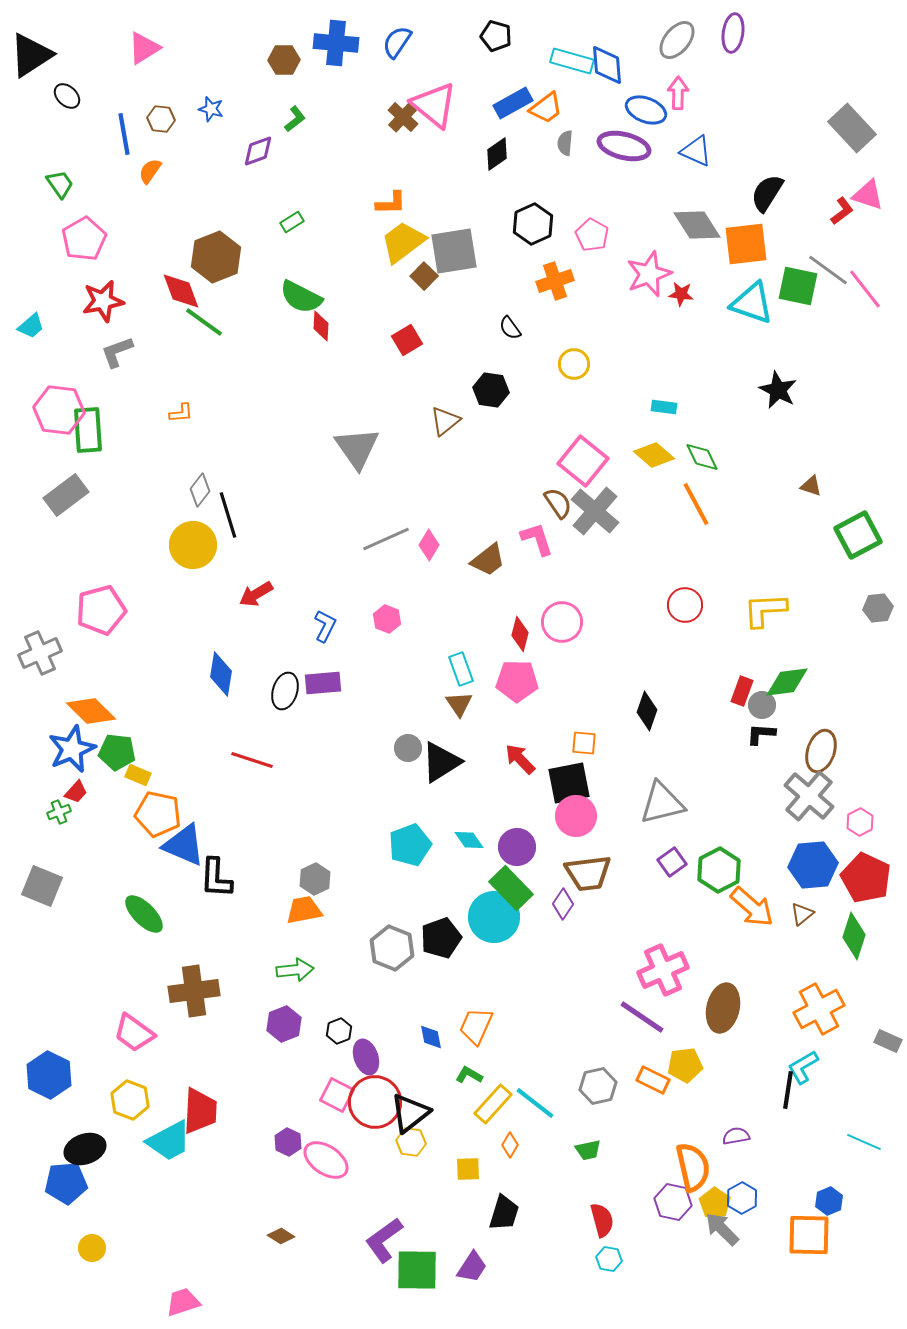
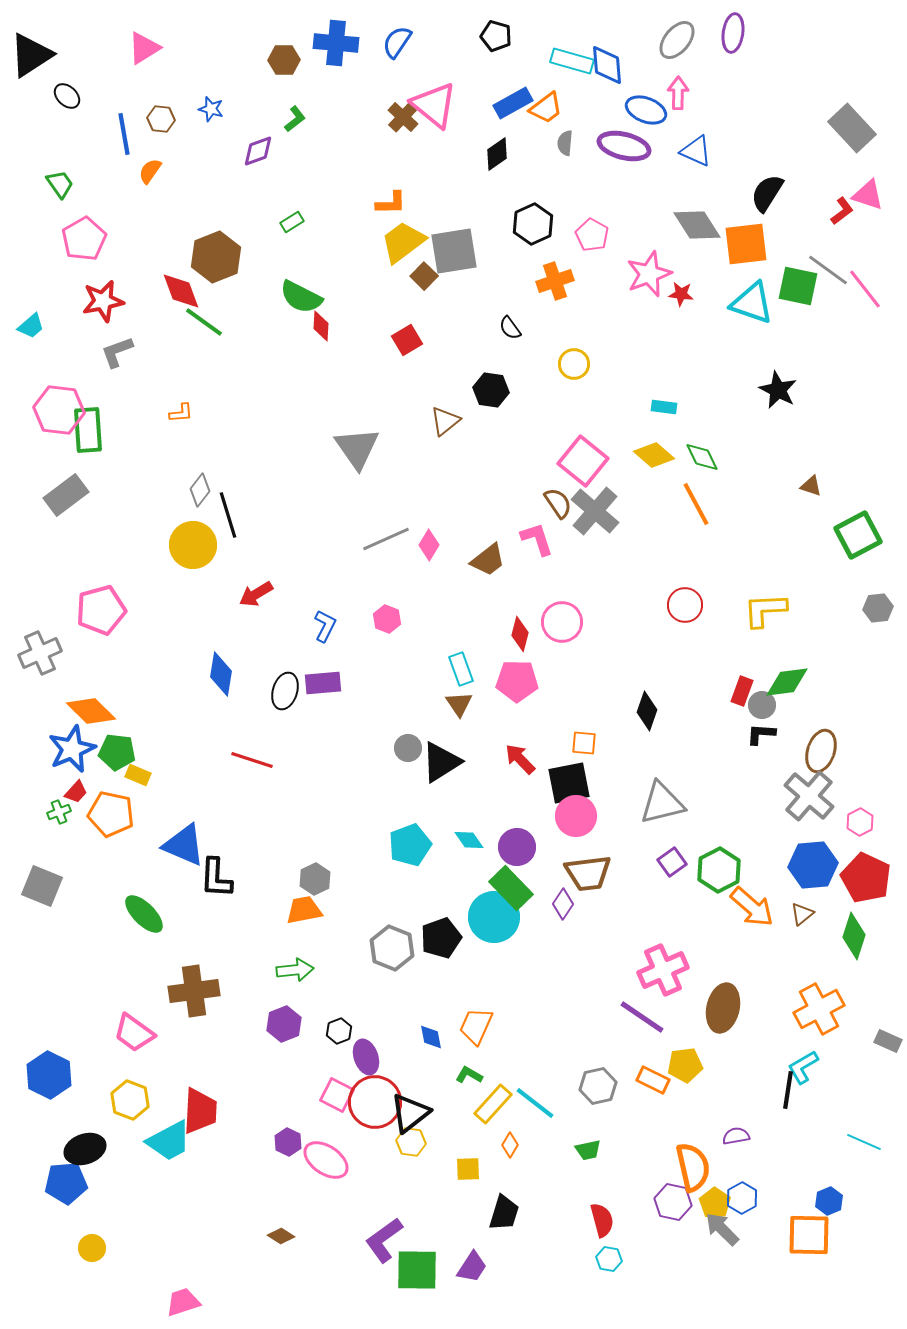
orange pentagon at (158, 814): moved 47 px left
